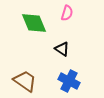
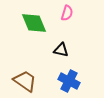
black triangle: moved 1 px left, 1 px down; rotated 21 degrees counterclockwise
